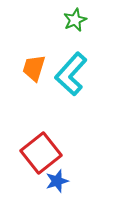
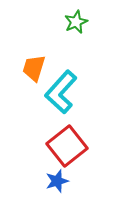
green star: moved 1 px right, 2 px down
cyan L-shape: moved 10 px left, 18 px down
red square: moved 26 px right, 7 px up
